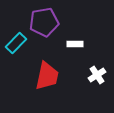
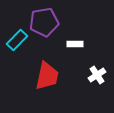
cyan rectangle: moved 1 px right, 3 px up
